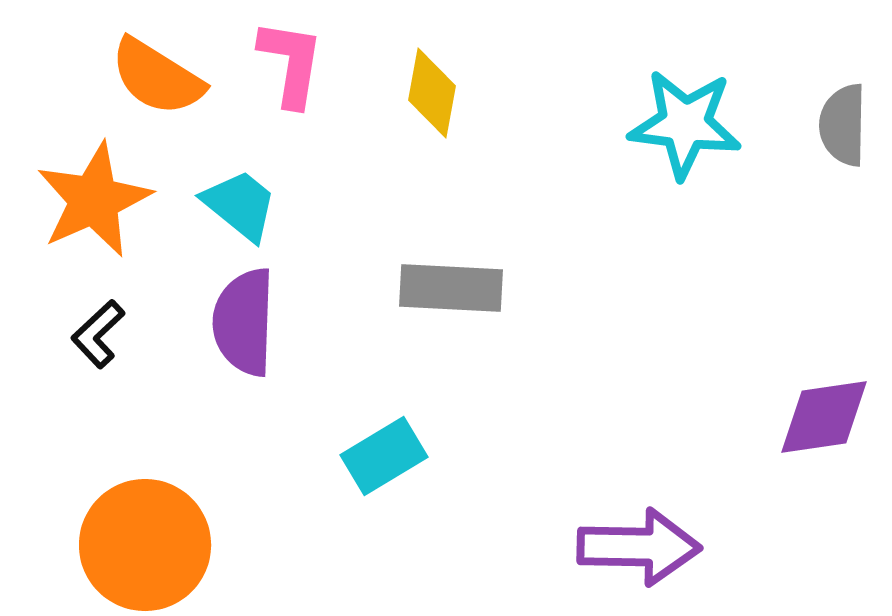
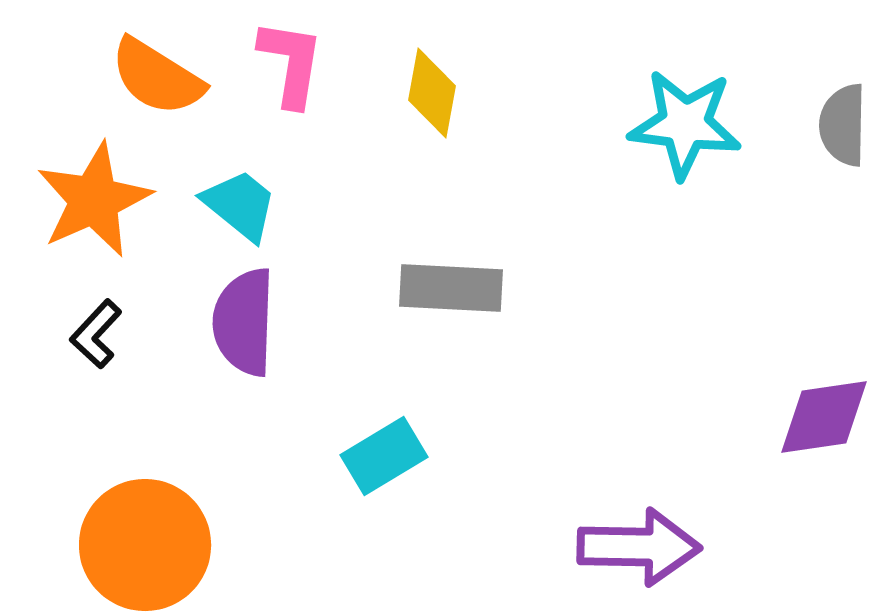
black L-shape: moved 2 px left; rotated 4 degrees counterclockwise
